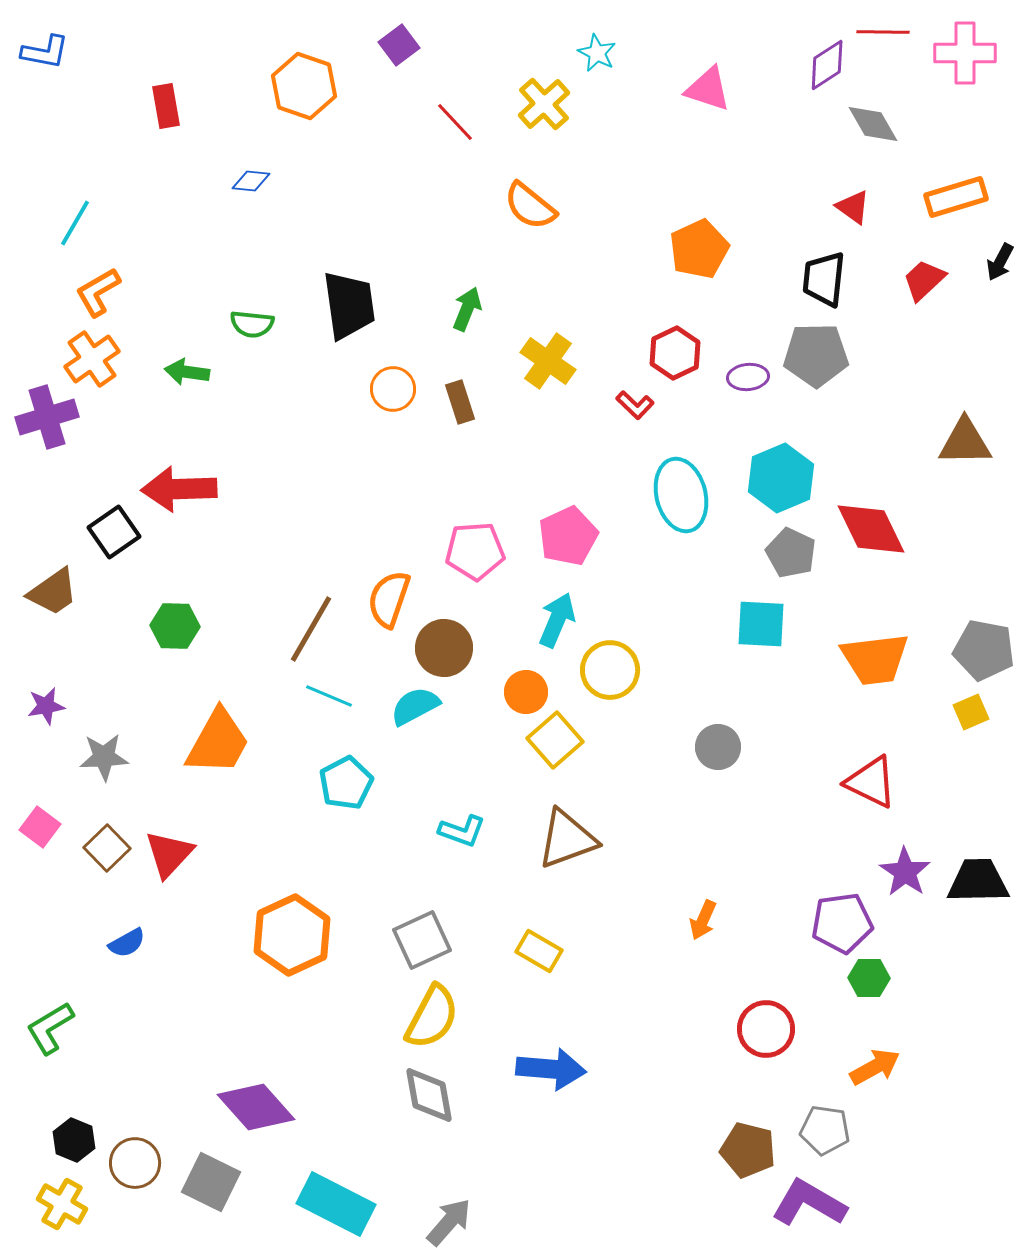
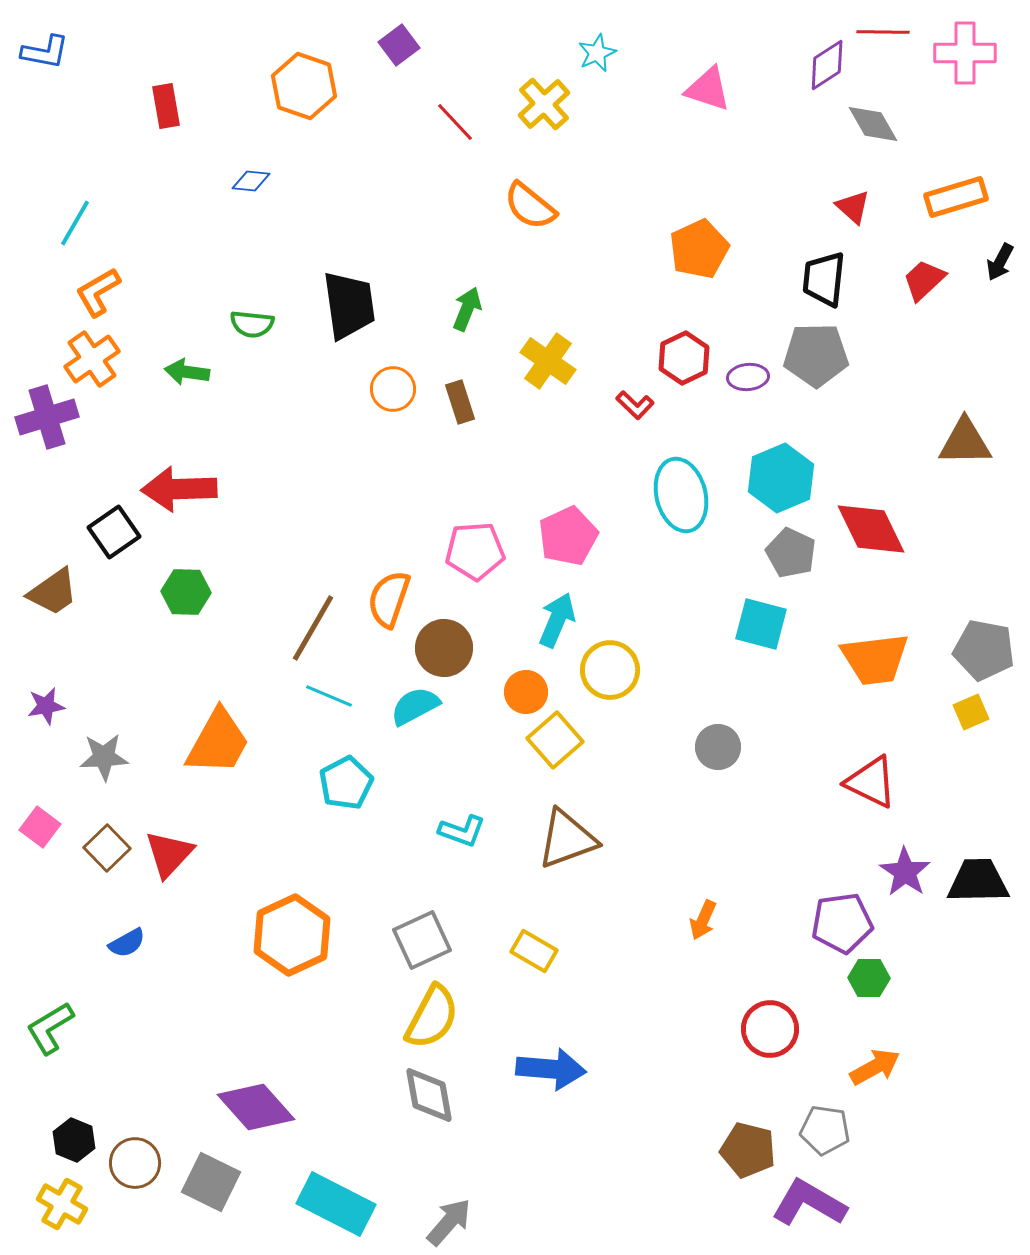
cyan star at (597, 53): rotated 21 degrees clockwise
red triangle at (853, 207): rotated 6 degrees clockwise
red hexagon at (675, 353): moved 9 px right, 5 px down
cyan square at (761, 624): rotated 12 degrees clockwise
green hexagon at (175, 626): moved 11 px right, 34 px up
brown line at (311, 629): moved 2 px right, 1 px up
yellow rectangle at (539, 951): moved 5 px left
red circle at (766, 1029): moved 4 px right
